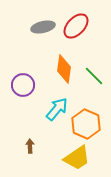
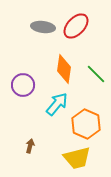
gray ellipse: rotated 20 degrees clockwise
green line: moved 2 px right, 2 px up
cyan arrow: moved 5 px up
brown arrow: rotated 16 degrees clockwise
yellow trapezoid: rotated 20 degrees clockwise
